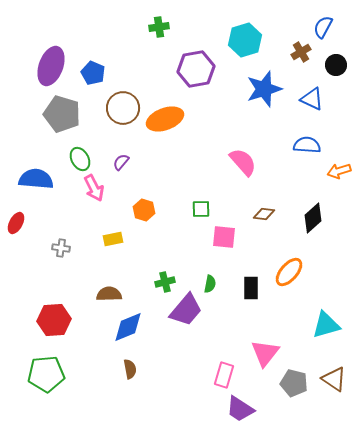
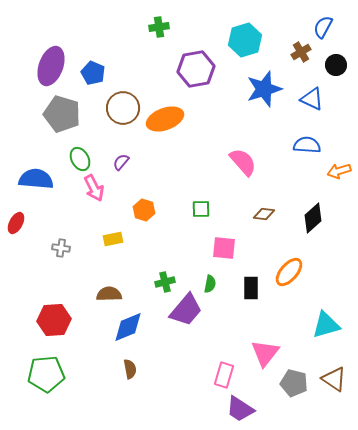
pink square at (224, 237): moved 11 px down
